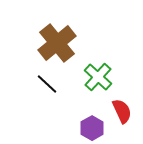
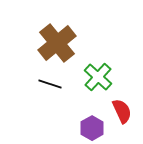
black line: moved 3 px right; rotated 25 degrees counterclockwise
